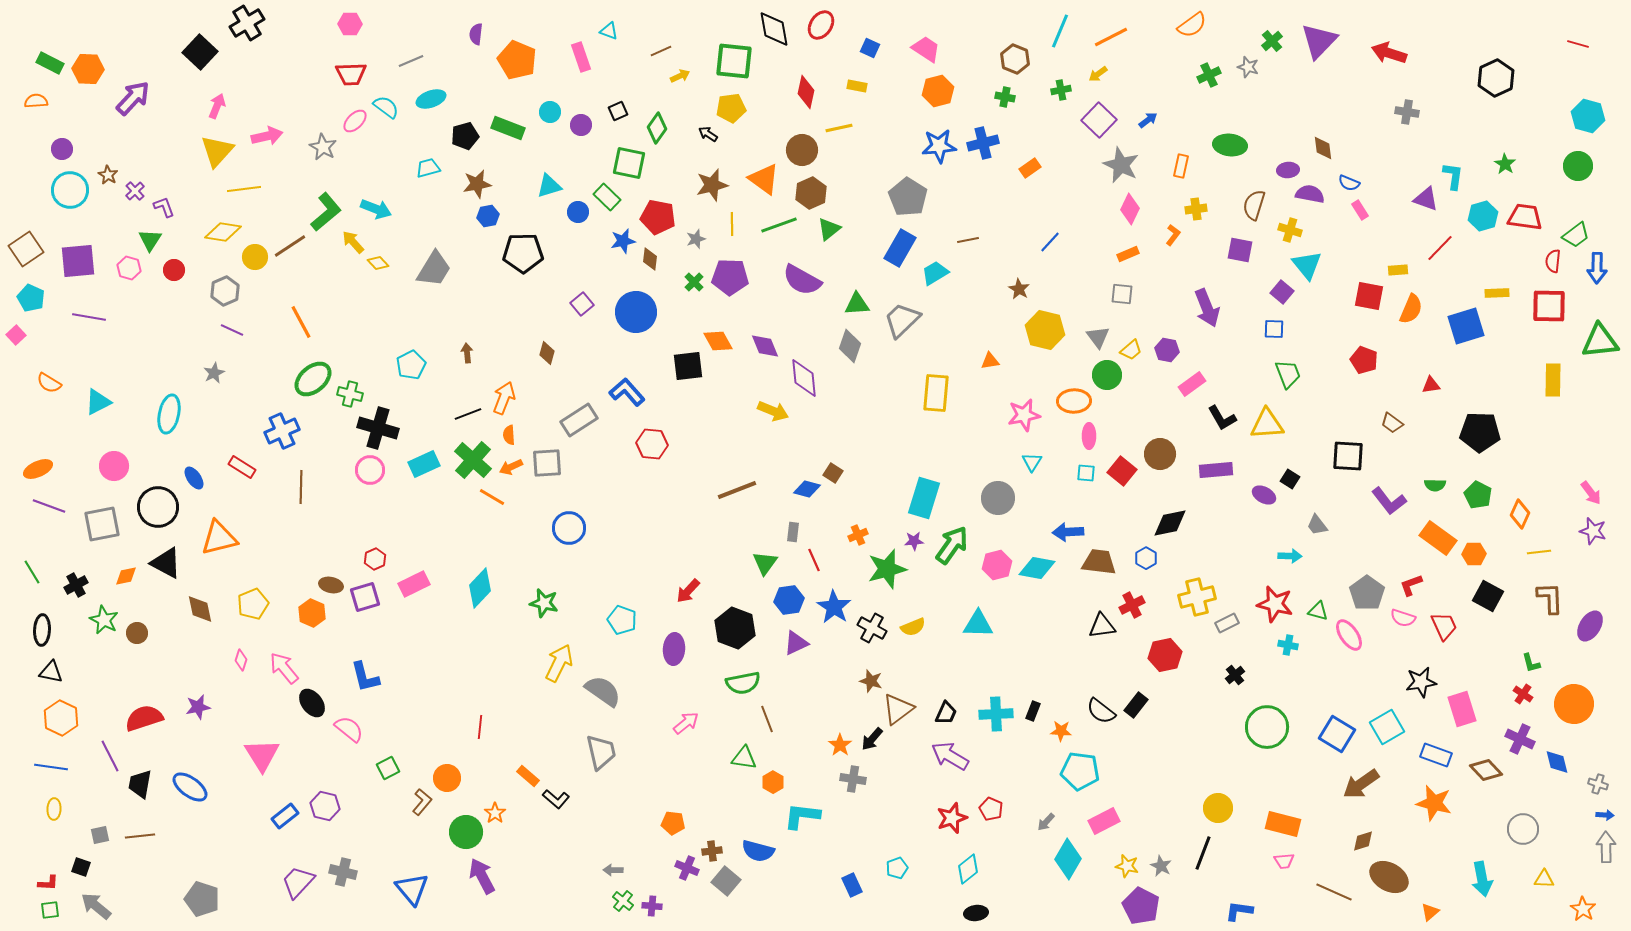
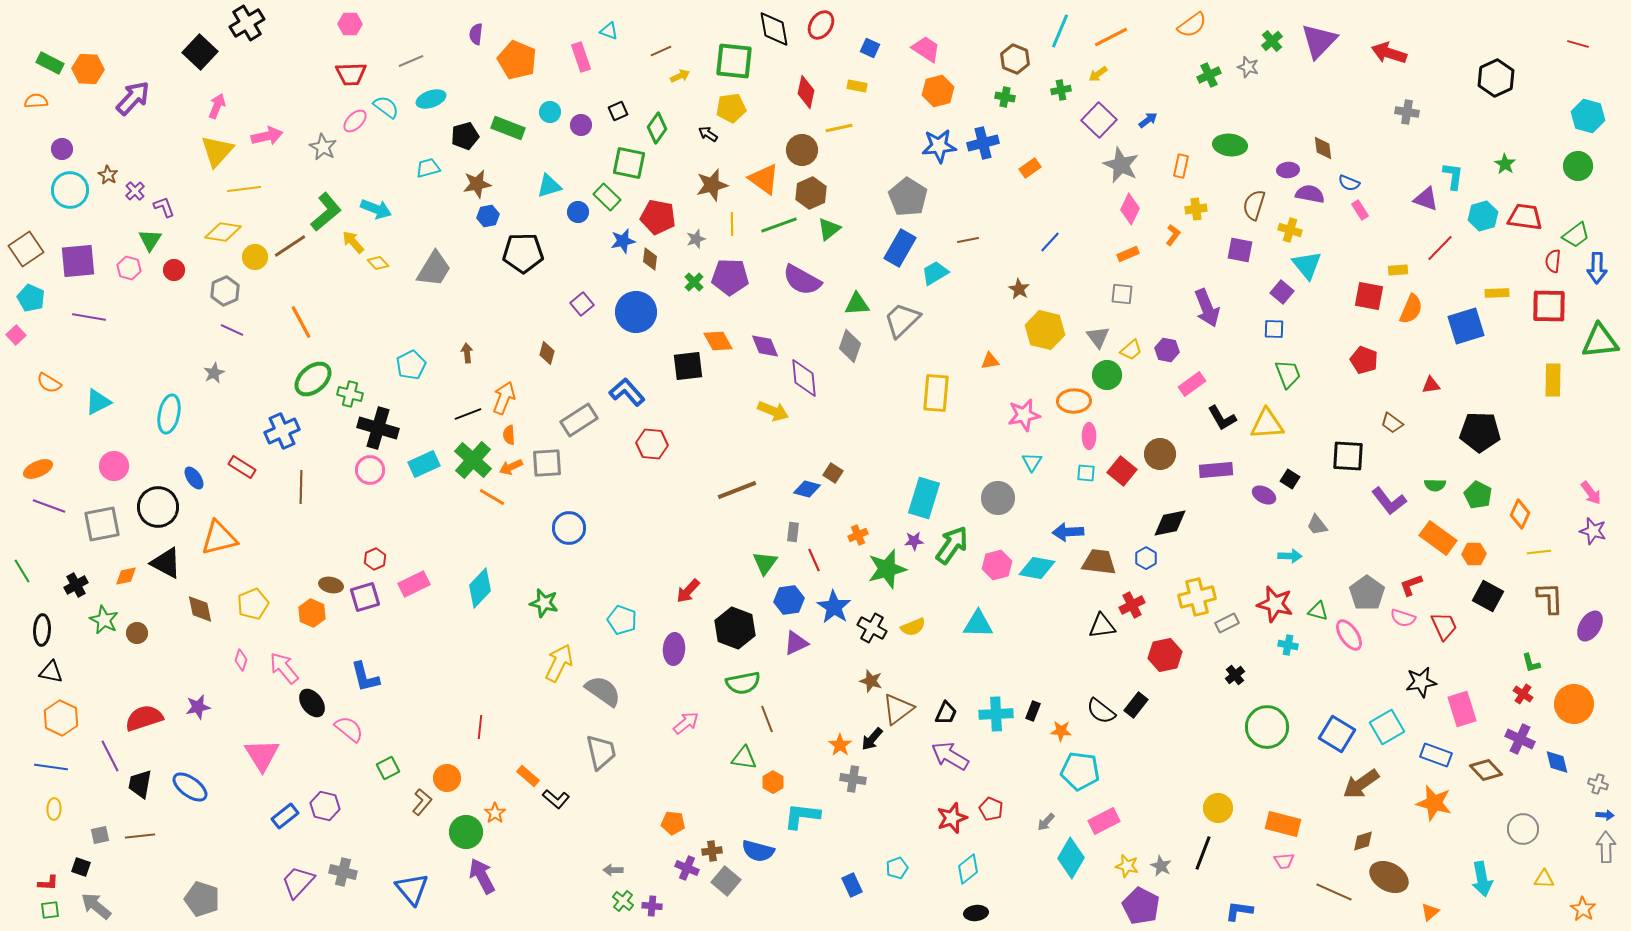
green line at (32, 572): moved 10 px left, 1 px up
cyan diamond at (1068, 859): moved 3 px right, 1 px up
